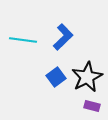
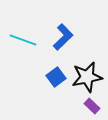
cyan line: rotated 12 degrees clockwise
black star: rotated 16 degrees clockwise
purple rectangle: rotated 28 degrees clockwise
